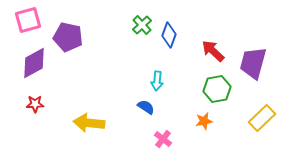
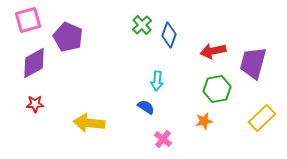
purple pentagon: rotated 12 degrees clockwise
red arrow: rotated 55 degrees counterclockwise
